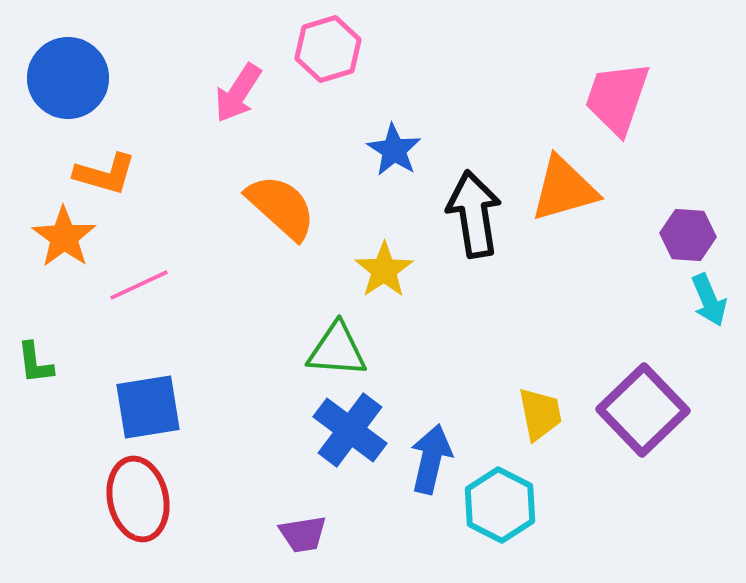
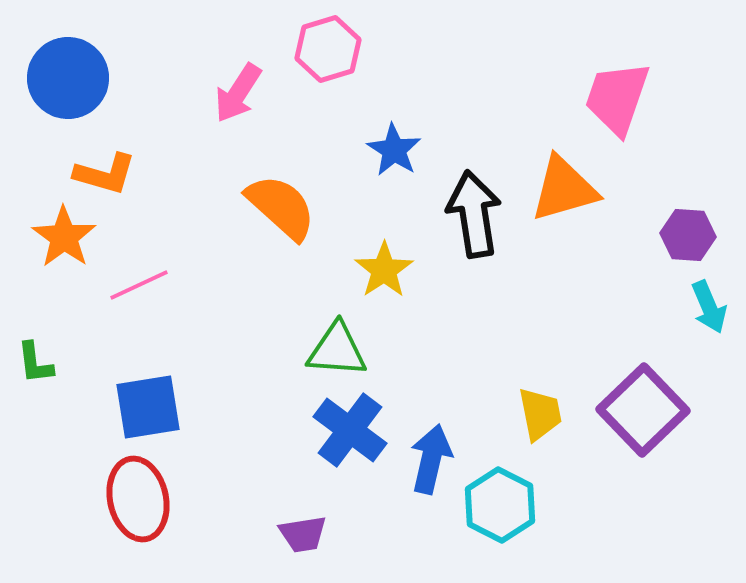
cyan arrow: moved 7 px down
